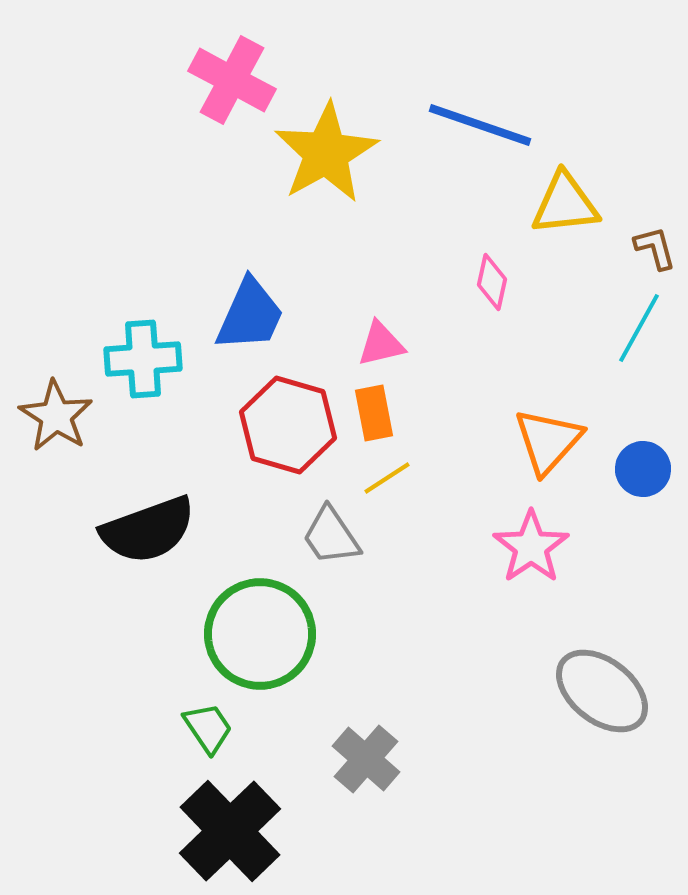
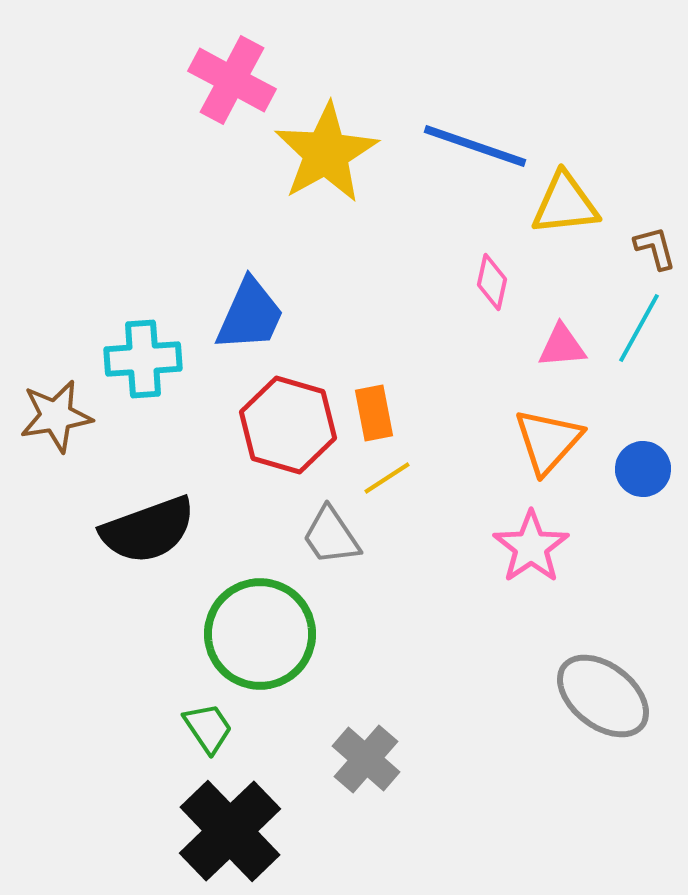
blue line: moved 5 px left, 21 px down
pink triangle: moved 181 px right, 2 px down; rotated 8 degrees clockwise
brown star: rotated 30 degrees clockwise
gray ellipse: moved 1 px right, 5 px down
